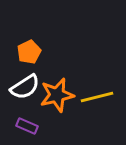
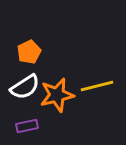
yellow line: moved 11 px up
purple rectangle: rotated 35 degrees counterclockwise
